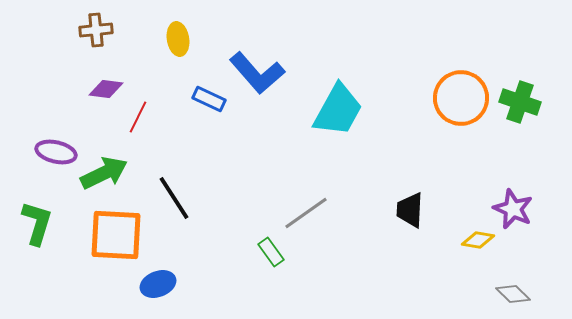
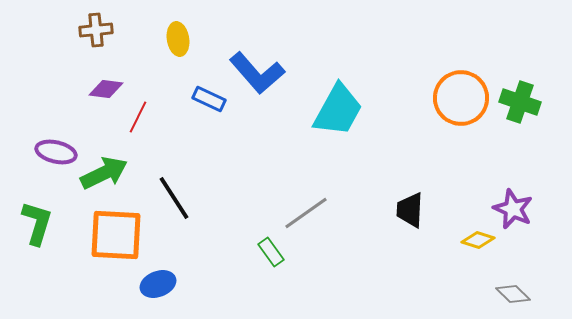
yellow diamond: rotated 8 degrees clockwise
